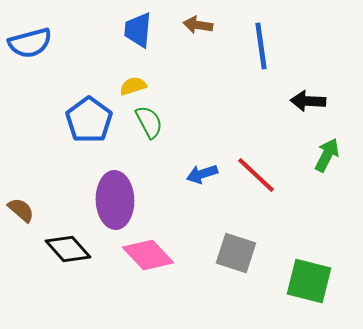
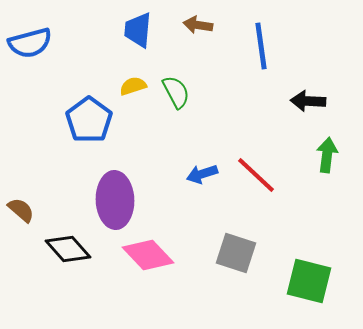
green semicircle: moved 27 px right, 30 px up
green arrow: rotated 20 degrees counterclockwise
